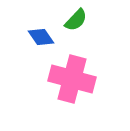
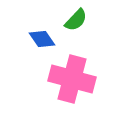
blue diamond: moved 1 px right, 2 px down
